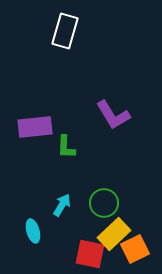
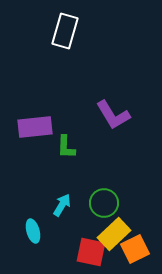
red square: moved 1 px right, 2 px up
